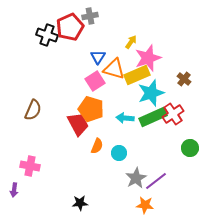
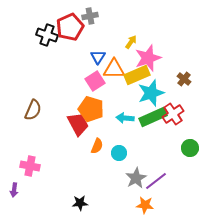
orange triangle: rotated 15 degrees counterclockwise
